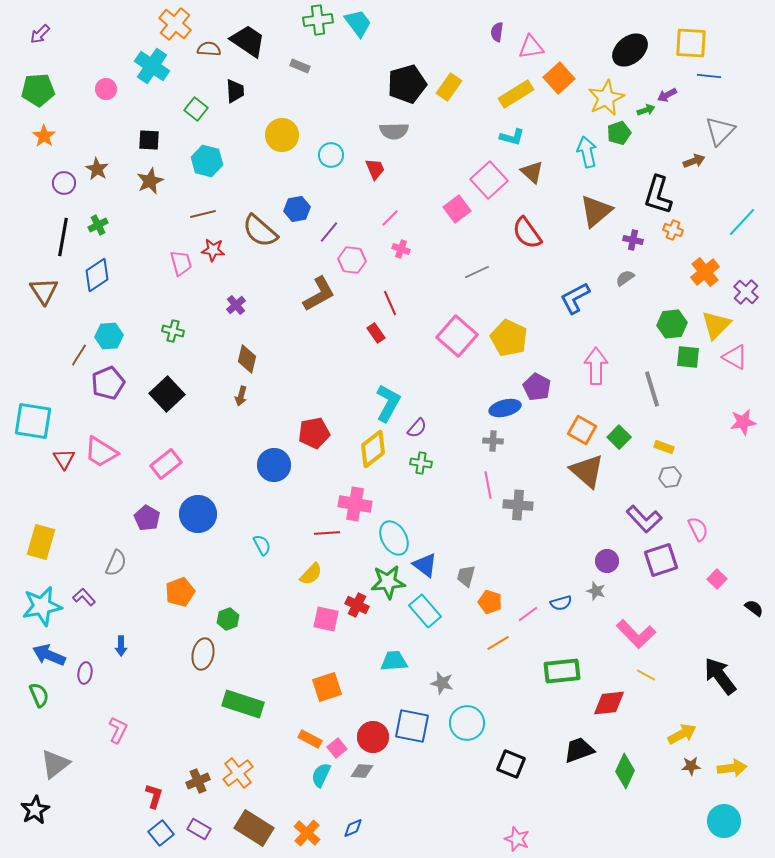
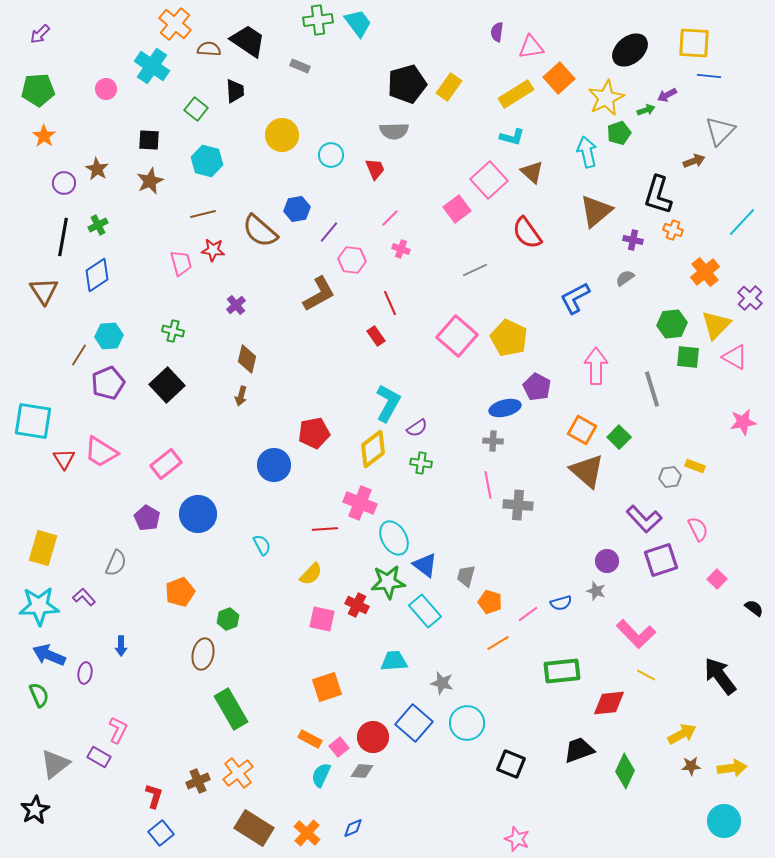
yellow square at (691, 43): moved 3 px right
gray line at (477, 272): moved 2 px left, 2 px up
purple cross at (746, 292): moved 4 px right, 6 px down
red rectangle at (376, 333): moved 3 px down
black square at (167, 394): moved 9 px up
purple semicircle at (417, 428): rotated 15 degrees clockwise
yellow rectangle at (664, 447): moved 31 px right, 19 px down
pink cross at (355, 504): moved 5 px right, 1 px up; rotated 12 degrees clockwise
red line at (327, 533): moved 2 px left, 4 px up
yellow rectangle at (41, 542): moved 2 px right, 6 px down
cyan star at (42, 606): moved 3 px left; rotated 9 degrees clockwise
pink square at (326, 619): moved 4 px left
green rectangle at (243, 704): moved 12 px left, 5 px down; rotated 42 degrees clockwise
blue square at (412, 726): moved 2 px right, 3 px up; rotated 30 degrees clockwise
pink square at (337, 748): moved 2 px right, 1 px up
purple rectangle at (199, 829): moved 100 px left, 72 px up
